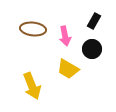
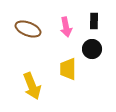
black rectangle: rotated 28 degrees counterclockwise
brown ellipse: moved 5 px left; rotated 15 degrees clockwise
pink arrow: moved 1 px right, 9 px up
yellow trapezoid: rotated 60 degrees clockwise
